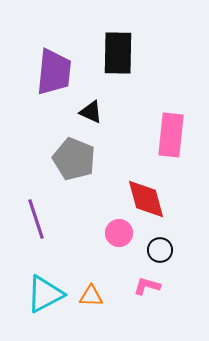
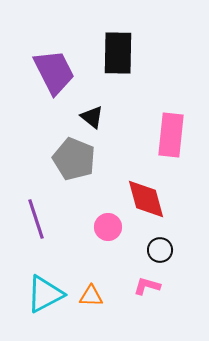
purple trapezoid: rotated 33 degrees counterclockwise
black triangle: moved 1 px right, 5 px down; rotated 15 degrees clockwise
pink circle: moved 11 px left, 6 px up
